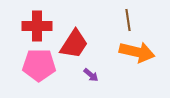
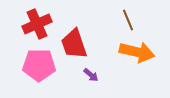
brown line: rotated 15 degrees counterclockwise
red cross: moved 2 px up; rotated 24 degrees counterclockwise
red trapezoid: rotated 128 degrees clockwise
